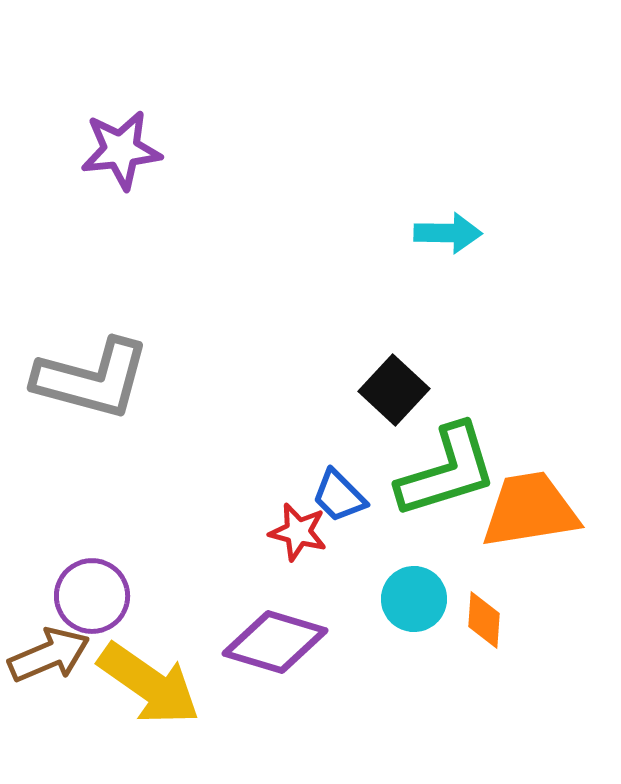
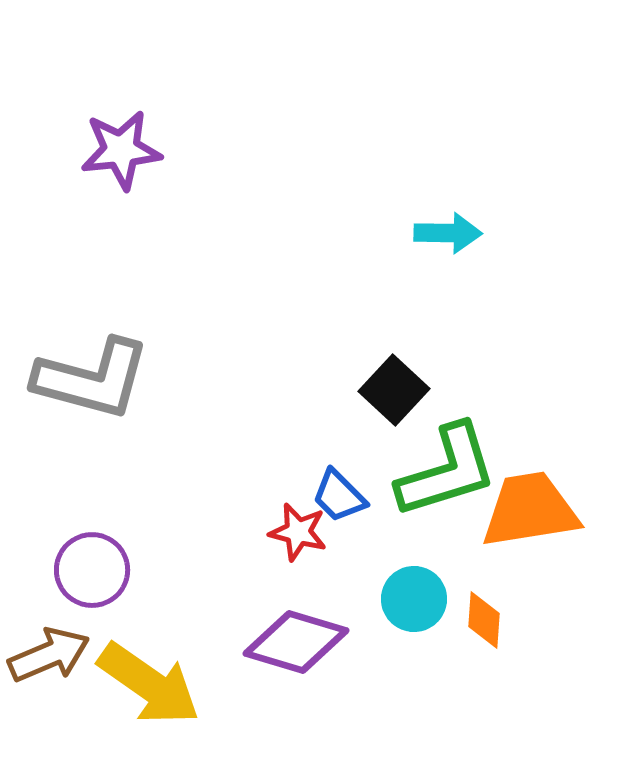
purple circle: moved 26 px up
purple diamond: moved 21 px right
